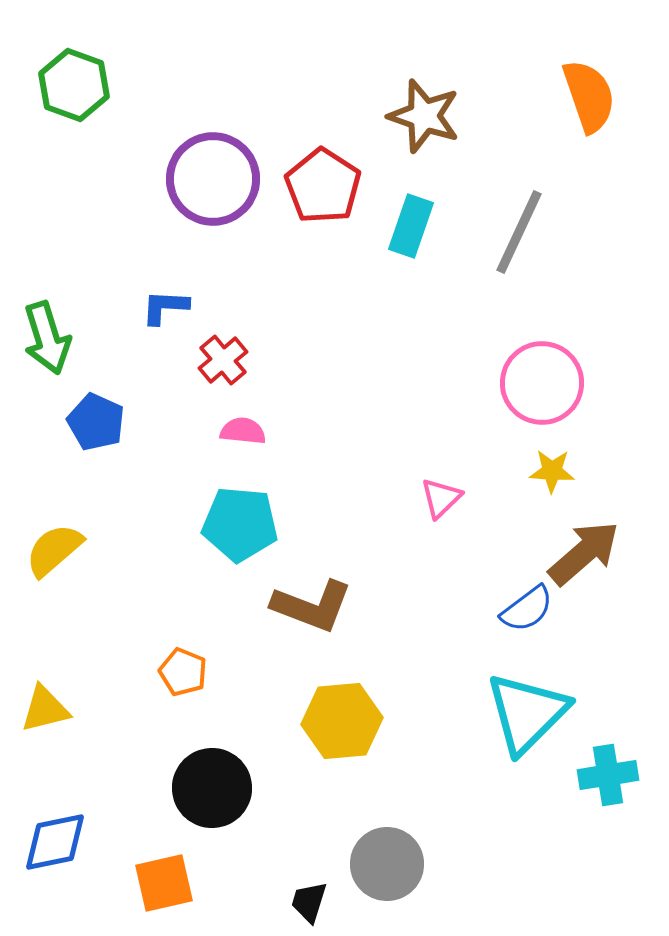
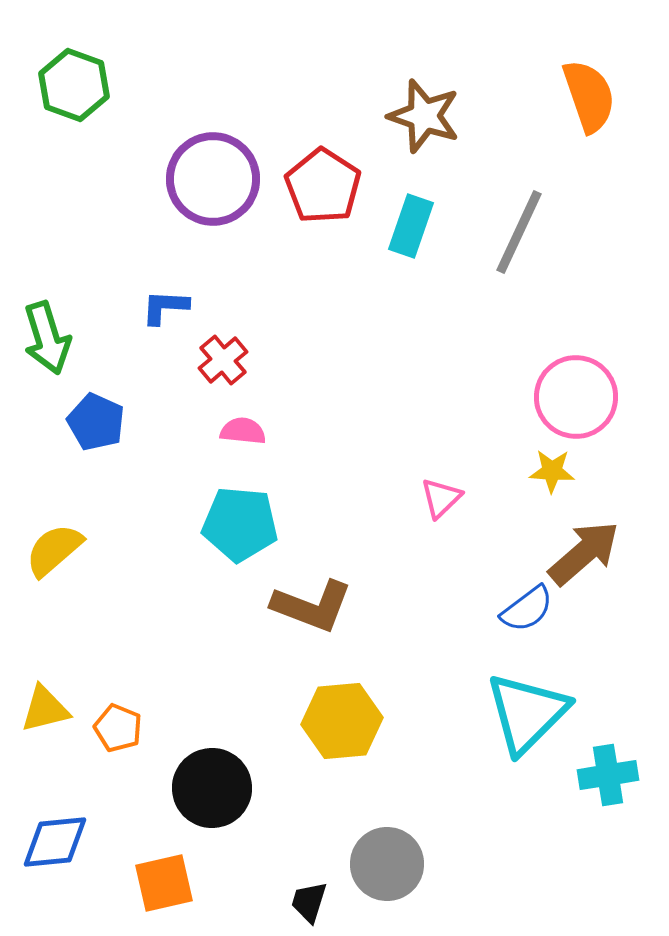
pink circle: moved 34 px right, 14 px down
orange pentagon: moved 65 px left, 56 px down
blue diamond: rotated 6 degrees clockwise
